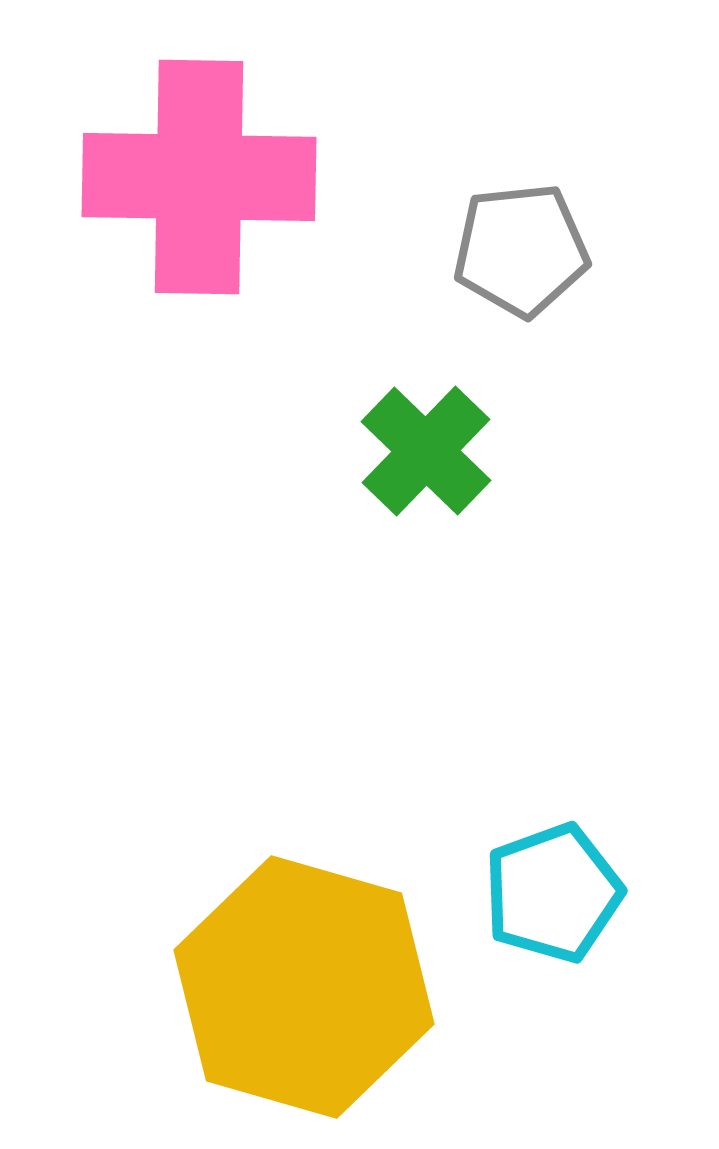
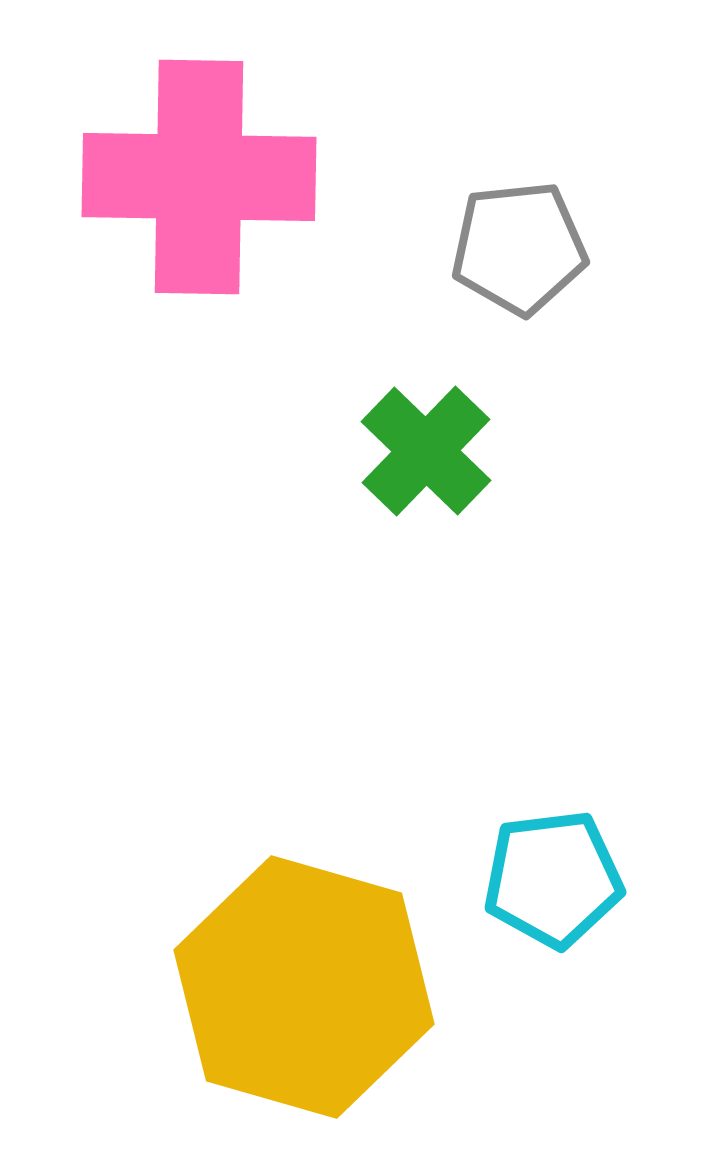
gray pentagon: moved 2 px left, 2 px up
cyan pentagon: moved 14 px up; rotated 13 degrees clockwise
